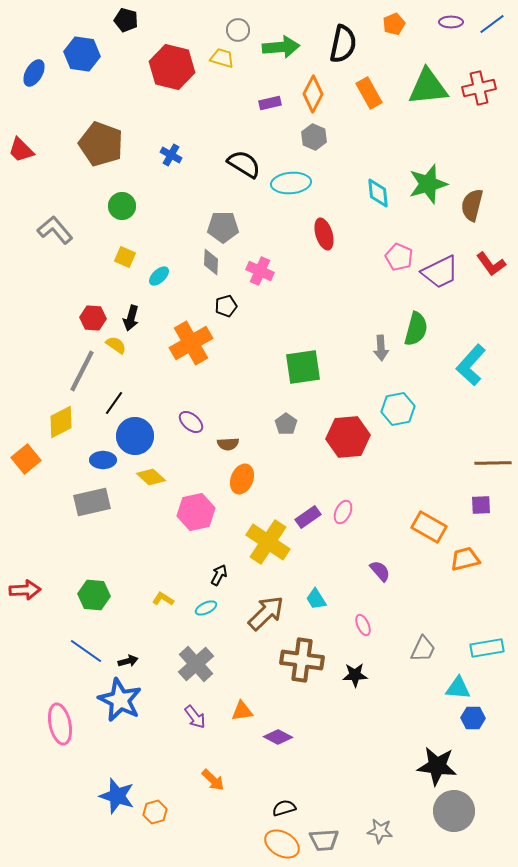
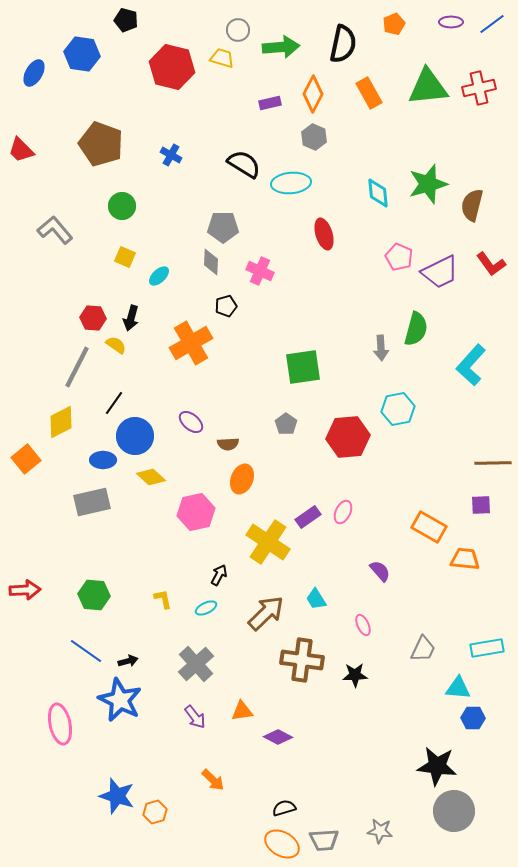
gray line at (82, 371): moved 5 px left, 4 px up
orange trapezoid at (465, 559): rotated 20 degrees clockwise
yellow L-shape at (163, 599): rotated 45 degrees clockwise
